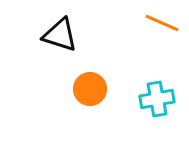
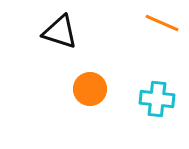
black triangle: moved 3 px up
cyan cross: rotated 16 degrees clockwise
